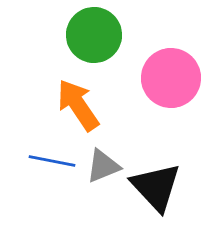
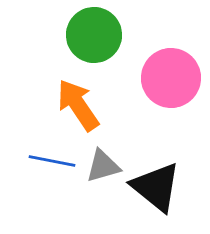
gray triangle: rotated 6 degrees clockwise
black triangle: rotated 8 degrees counterclockwise
